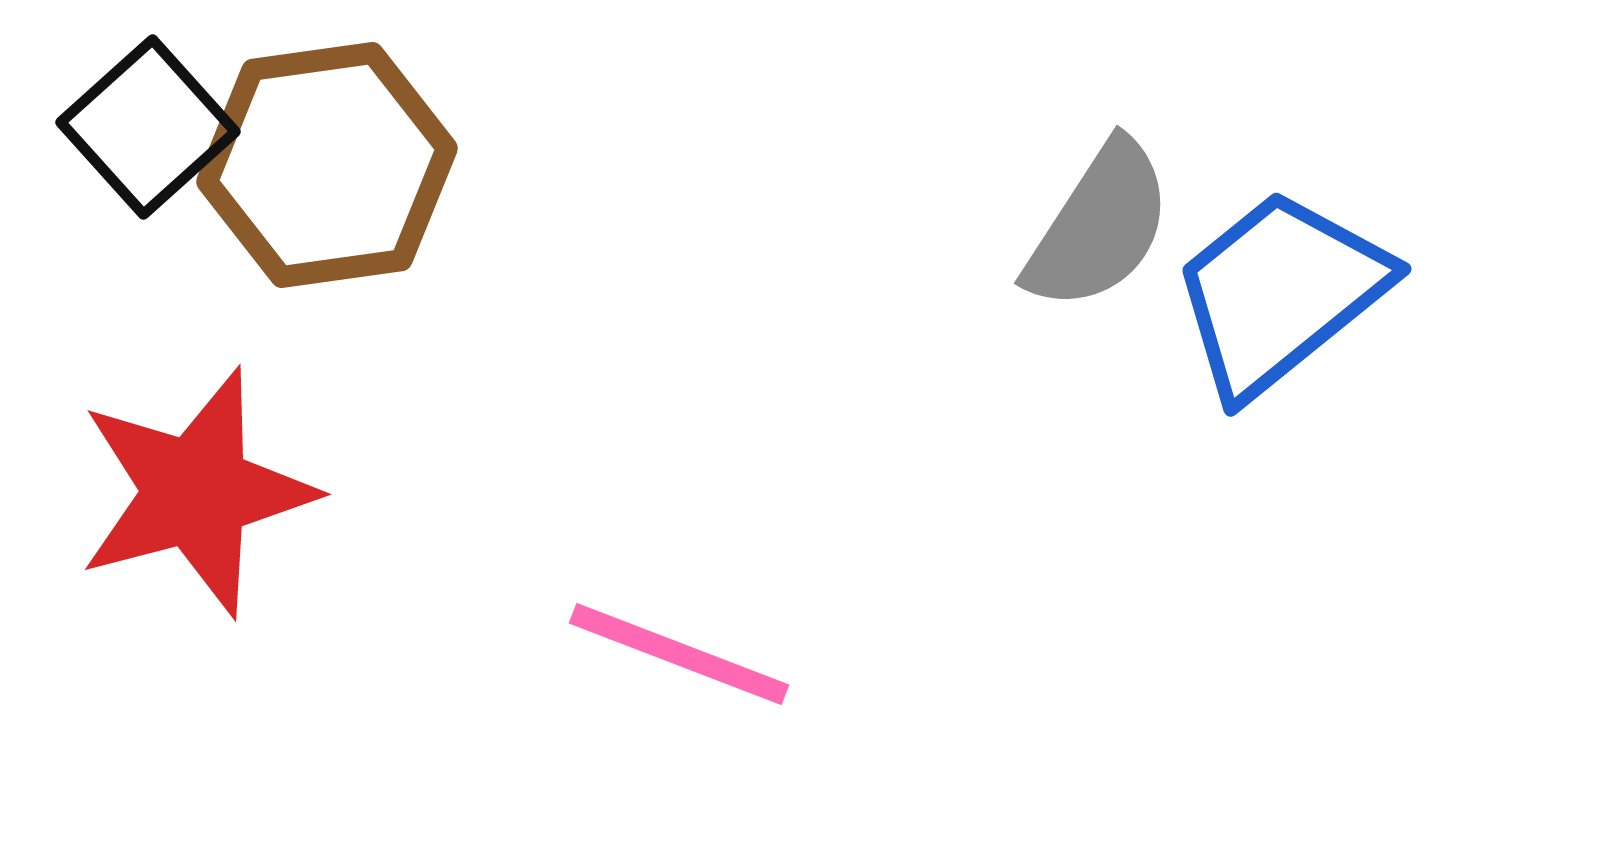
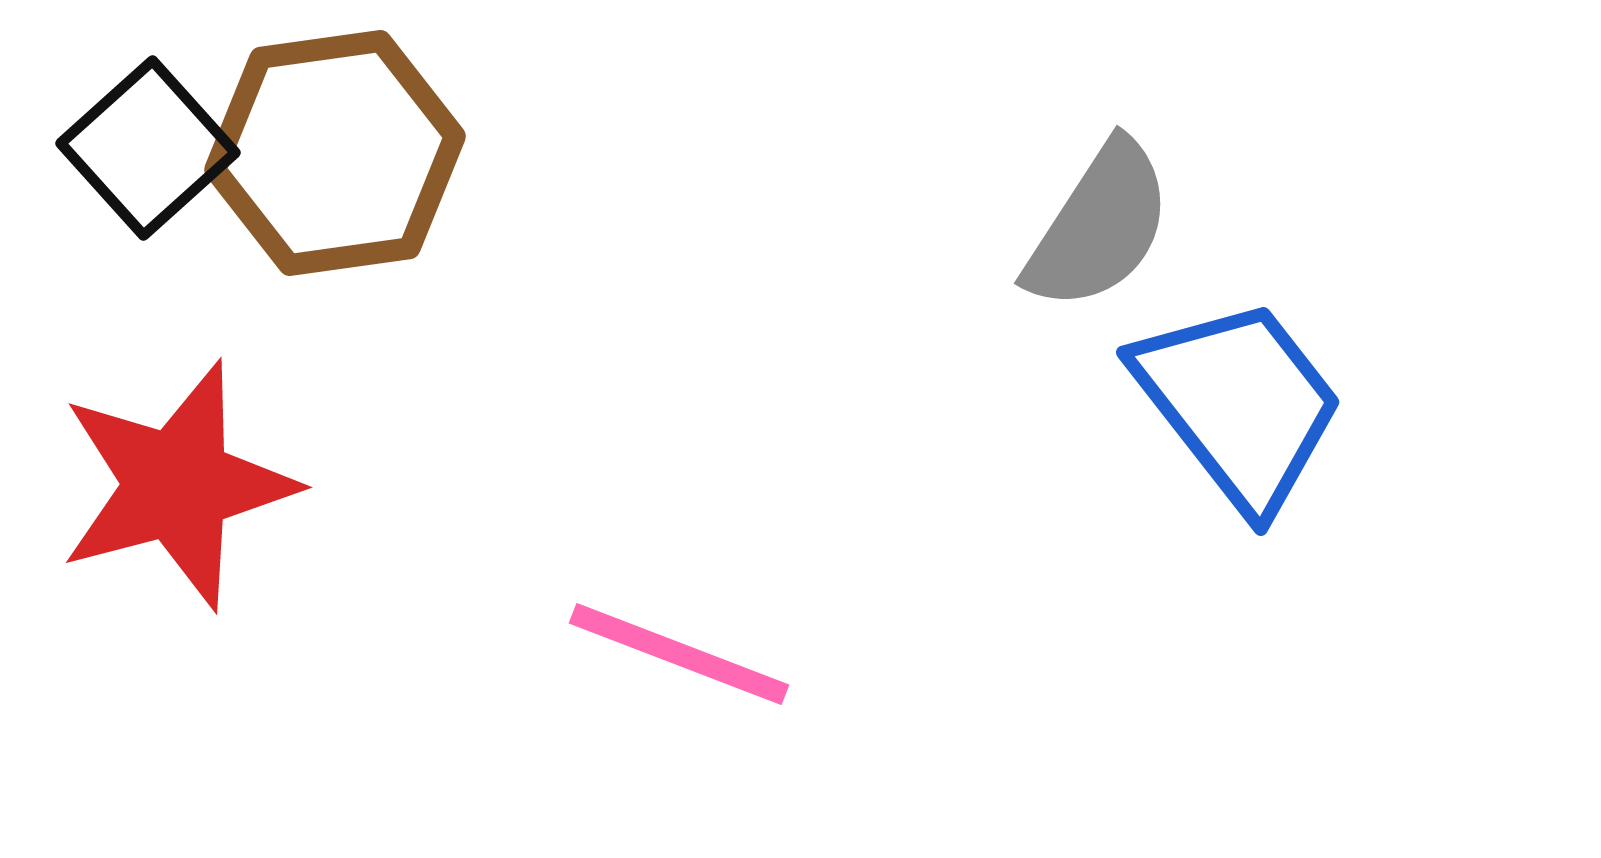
black square: moved 21 px down
brown hexagon: moved 8 px right, 12 px up
blue trapezoid: moved 41 px left, 111 px down; rotated 91 degrees clockwise
red star: moved 19 px left, 7 px up
